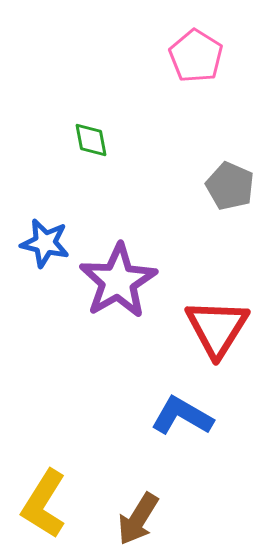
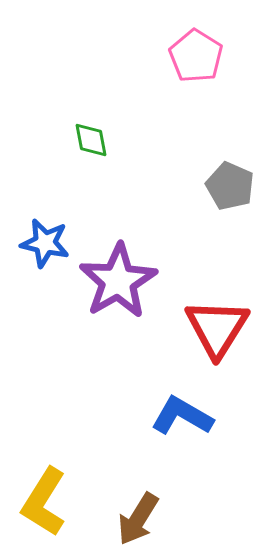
yellow L-shape: moved 2 px up
